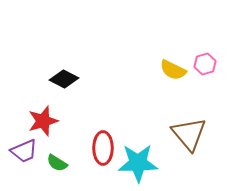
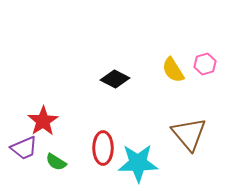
yellow semicircle: rotated 32 degrees clockwise
black diamond: moved 51 px right
red star: rotated 16 degrees counterclockwise
purple trapezoid: moved 3 px up
green semicircle: moved 1 px left, 1 px up
